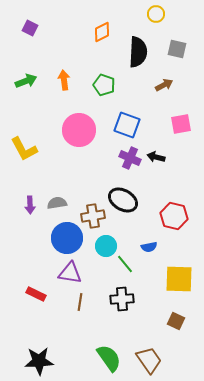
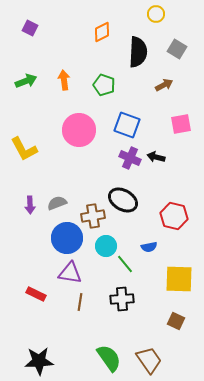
gray square: rotated 18 degrees clockwise
gray semicircle: rotated 12 degrees counterclockwise
